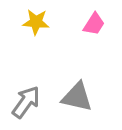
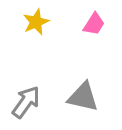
yellow star: rotated 28 degrees counterclockwise
gray triangle: moved 6 px right
